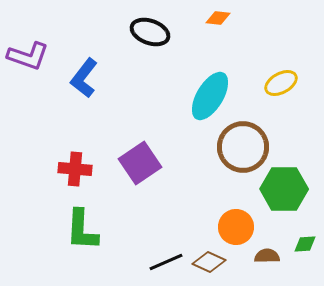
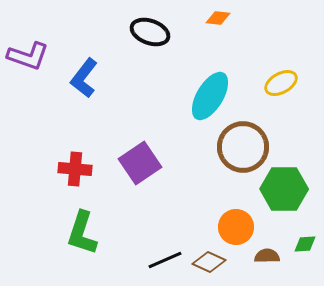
green L-shape: moved 3 px down; rotated 15 degrees clockwise
black line: moved 1 px left, 2 px up
